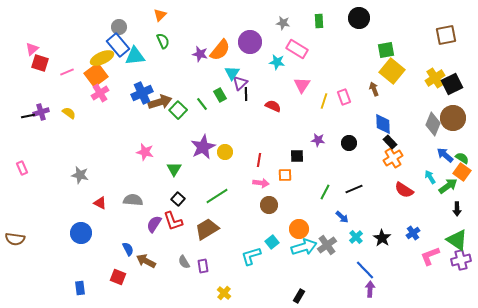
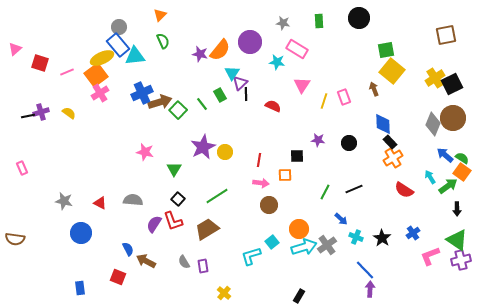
pink triangle at (32, 49): moved 17 px left
gray star at (80, 175): moved 16 px left, 26 px down
blue arrow at (342, 217): moved 1 px left, 2 px down
cyan cross at (356, 237): rotated 24 degrees counterclockwise
